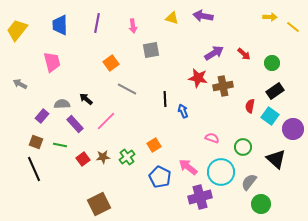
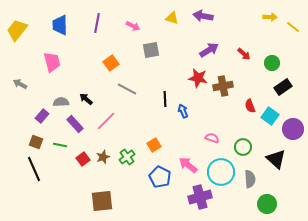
pink arrow at (133, 26): rotated 56 degrees counterclockwise
purple arrow at (214, 53): moved 5 px left, 3 px up
black rectangle at (275, 91): moved 8 px right, 4 px up
gray semicircle at (62, 104): moved 1 px left, 2 px up
red semicircle at (250, 106): rotated 32 degrees counterclockwise
brown star at (103, 157): rotated 16 degrees counterclockwise
pink arrow at (188, 167): moved 2 px up
gray semicircle at (249, 182): moved 1 px right, 3 px up; rotated 138 degrees clockwise
brown square at (99, 204): moved 3 px right, 3 px up; rotated 20 degrees clockwise
green circle at (261, 204): moved 6 px right
